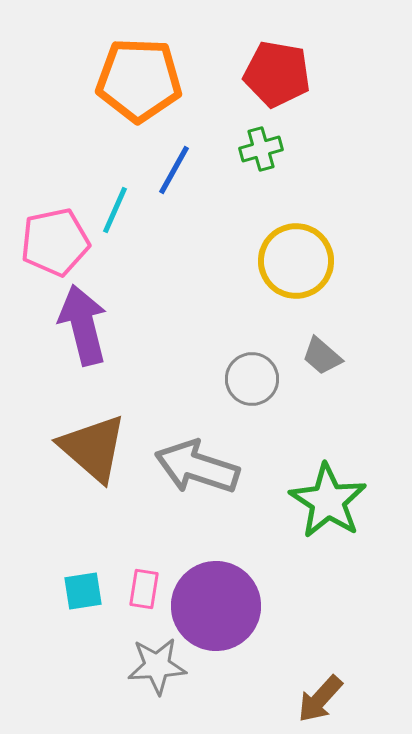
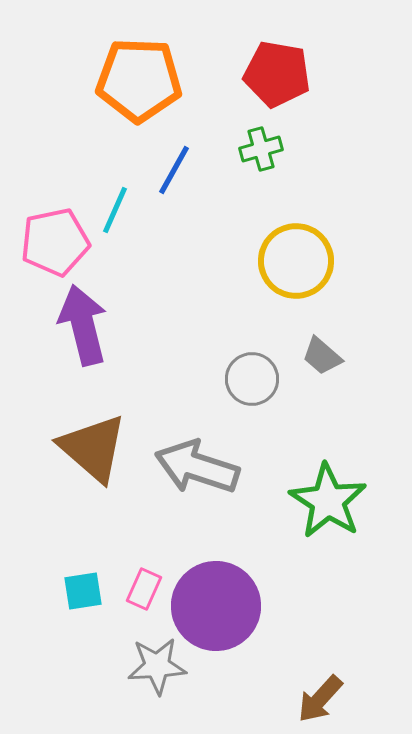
pink rectangle: rotated 15 degrees clockwise
